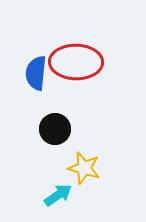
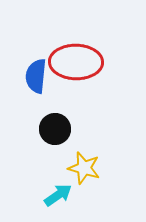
blue semicircle: moved 3 px down
